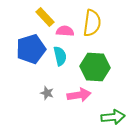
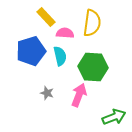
yellow rectangle: moved 1 px right
pink semicircle: moved 2 px down
blue pentagon: moved 2 px down
green hexagon: moved 2 px left
pink arrow: rotated 60 degrees counterclockwise
green arrow: moved 1 px right; rotated 15 degrees counterclockwise
